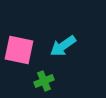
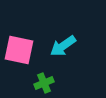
green cross: moved 2 px down
